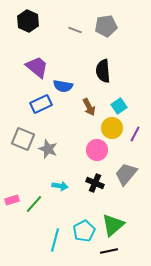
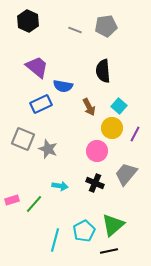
cyan square: rotated 14 degrees counterclockwise
pink circle: moved 1 px down
